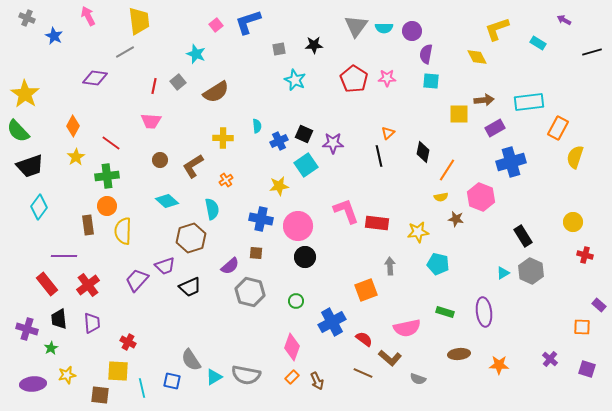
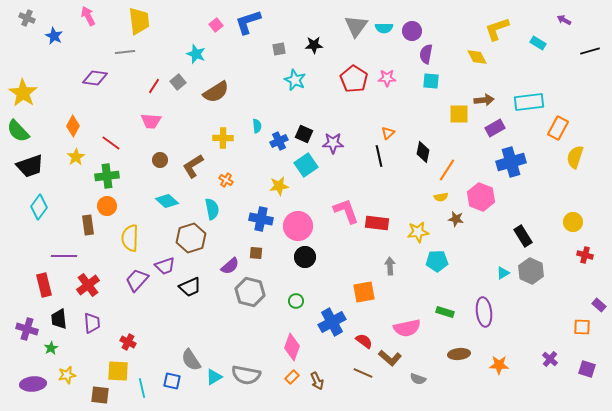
gray line at (125, 52): rotated 24 degrees clockwise
black line at (592, 52): moved 2 px left, 1 px up
red line at (154, 86): rotated 21 degrees clockwise
yellow star at (25, 94): moved 2 px left, 1 px up
orange cross at (226, 180): rotated 24 degrees counterclockwise
yellow semicircle at (123, 231): moved 7 px right, 7 px down
cyan pentagon at (438, 264): moved 1 px left, 3 px up; rotated 15 degrees counterclockwise
red rectangle at (47, 284): moved 3 px left, 1 px down; rotated 25 degrees clockwise
orange square at (366, 290): moved 2 px left, 2 px down; rotated 10 degrees clockwise
red semicircle at (364, 339): moved 2 px down
